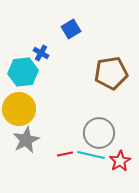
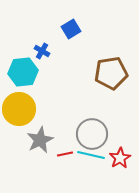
blue cross: moved 1 px right, 2 px up
gray circle: moved 7 px left, 1 px down
gray star: moved 14 px right
red star: moved 3 px up
